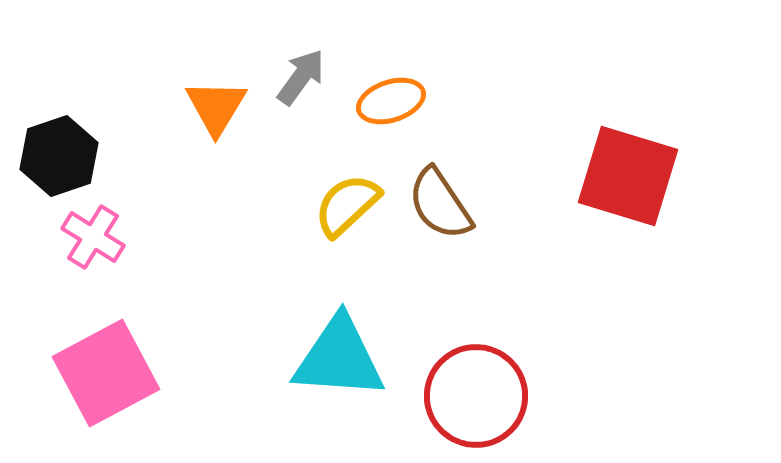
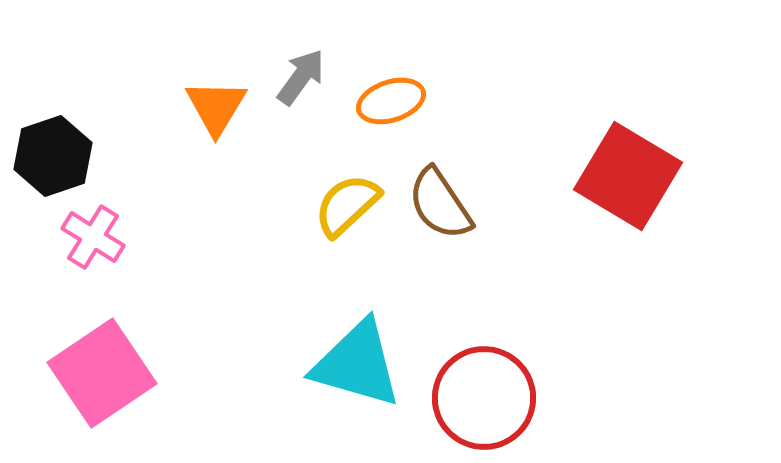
black hexagon: moved 6 px left
red square: rotated 14 degrees clockwise
cyan triangle: moved 18 px right, 6 px down; rotated 12 degrees clockwise
pink square: moved 4 px left; rotated 6 degrees counterclockwise
red circle: moved 8 px right, 2 px down
